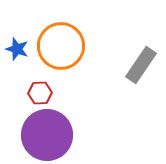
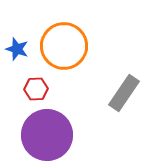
orange circle: moved 3 px right
gray rectangle: moved 17 px left, 28 px down
red hexagon: moved 4 px left, 4 px up
